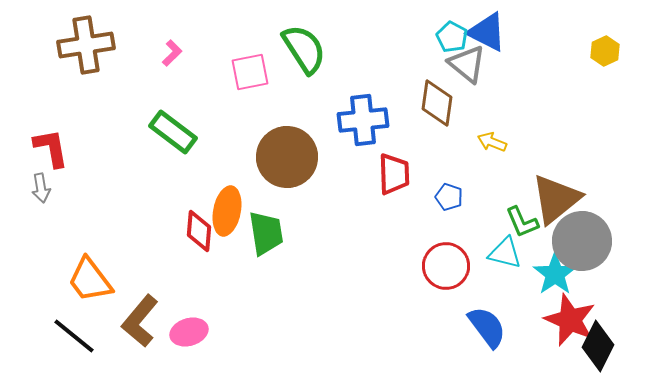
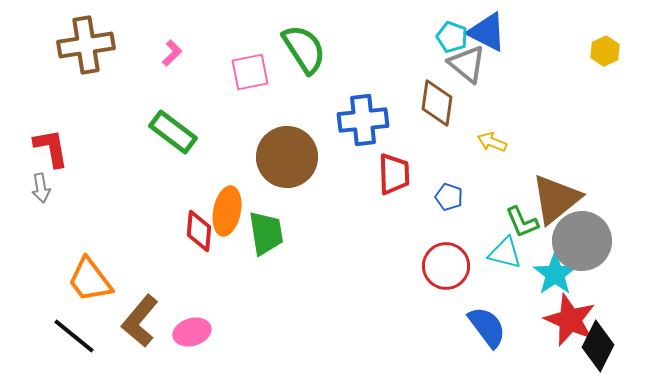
cyan pentagon: rotated 8 degrees counterclockwise
pink ellipse: moved 3 px right
